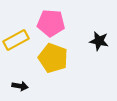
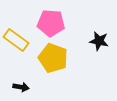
yellow rectangle: rotated 65 degrees clockwise
black arrow: moved 1 px right, 1 px down
